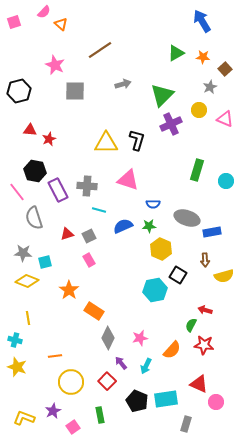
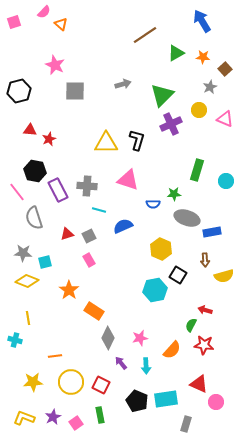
brown line at (100, 50): moved 45 px right, 15 px up
green star at (149, 226): moved 25 px right, 32 px up
cyan arrow at (146, 366): rotated 28 degrees counterclockwise
yellow star at (17, 367): moved 16 px right, 15 px down; rotated 24 degrees counterclockwise
red square at (107, 381): moved 6 px left, 4 px down; rotated 18 degrees counterclockwise
purple star at (53, 411): moved 6 px down
pink square at (73, 427): moved 3 px right, 4 px up
